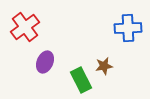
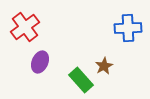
purple ellipse: moved 5 px left
brown star: rotated 18 degrees counterclockwise
green rectangle: rotated 15 degrees counterclockwise
